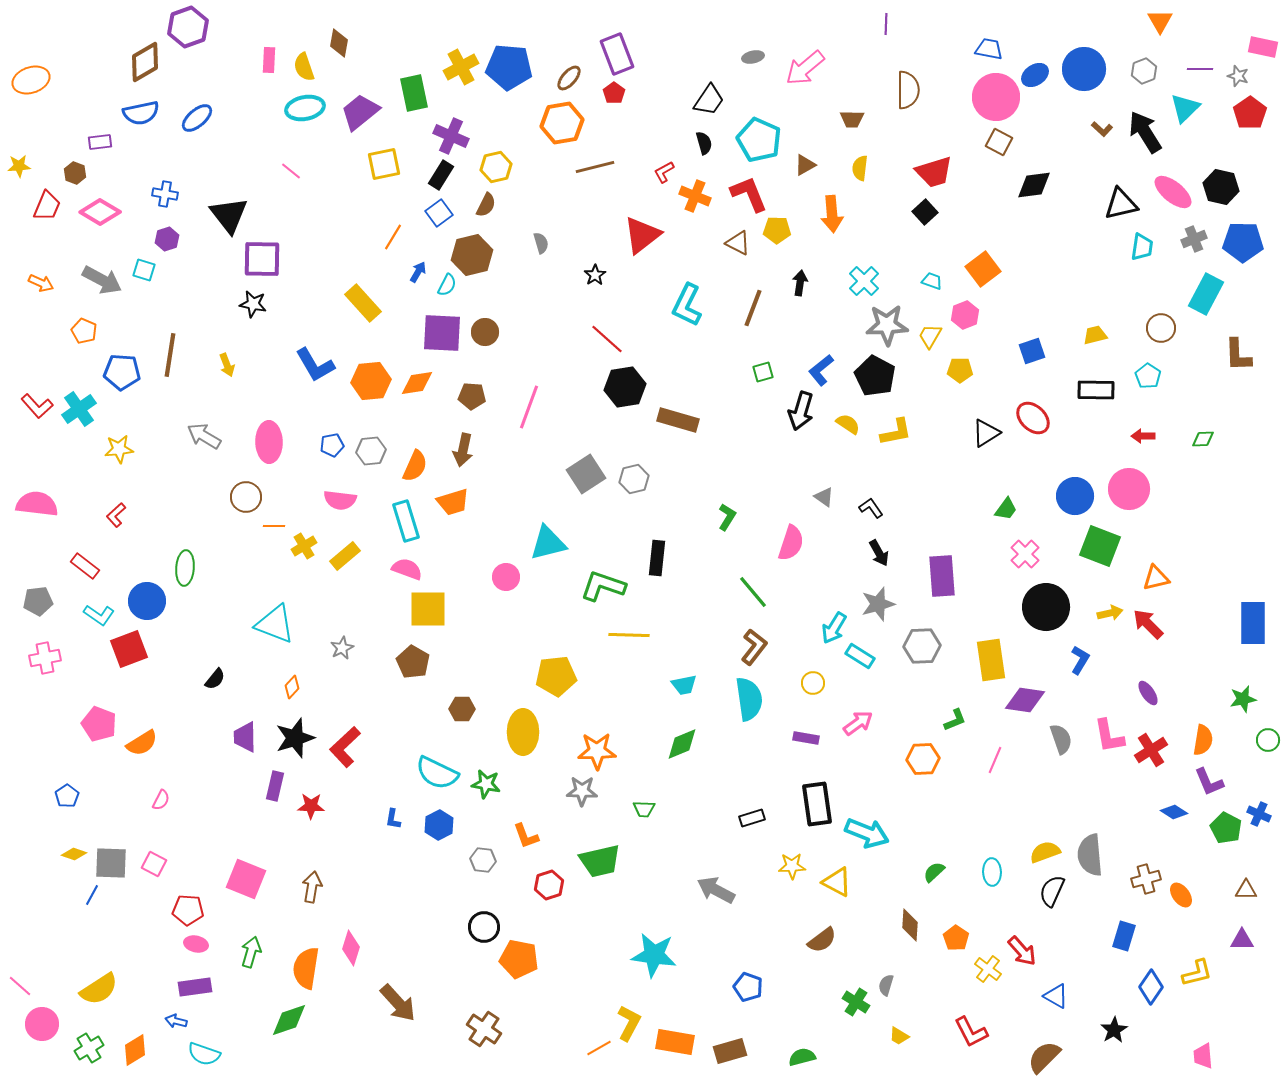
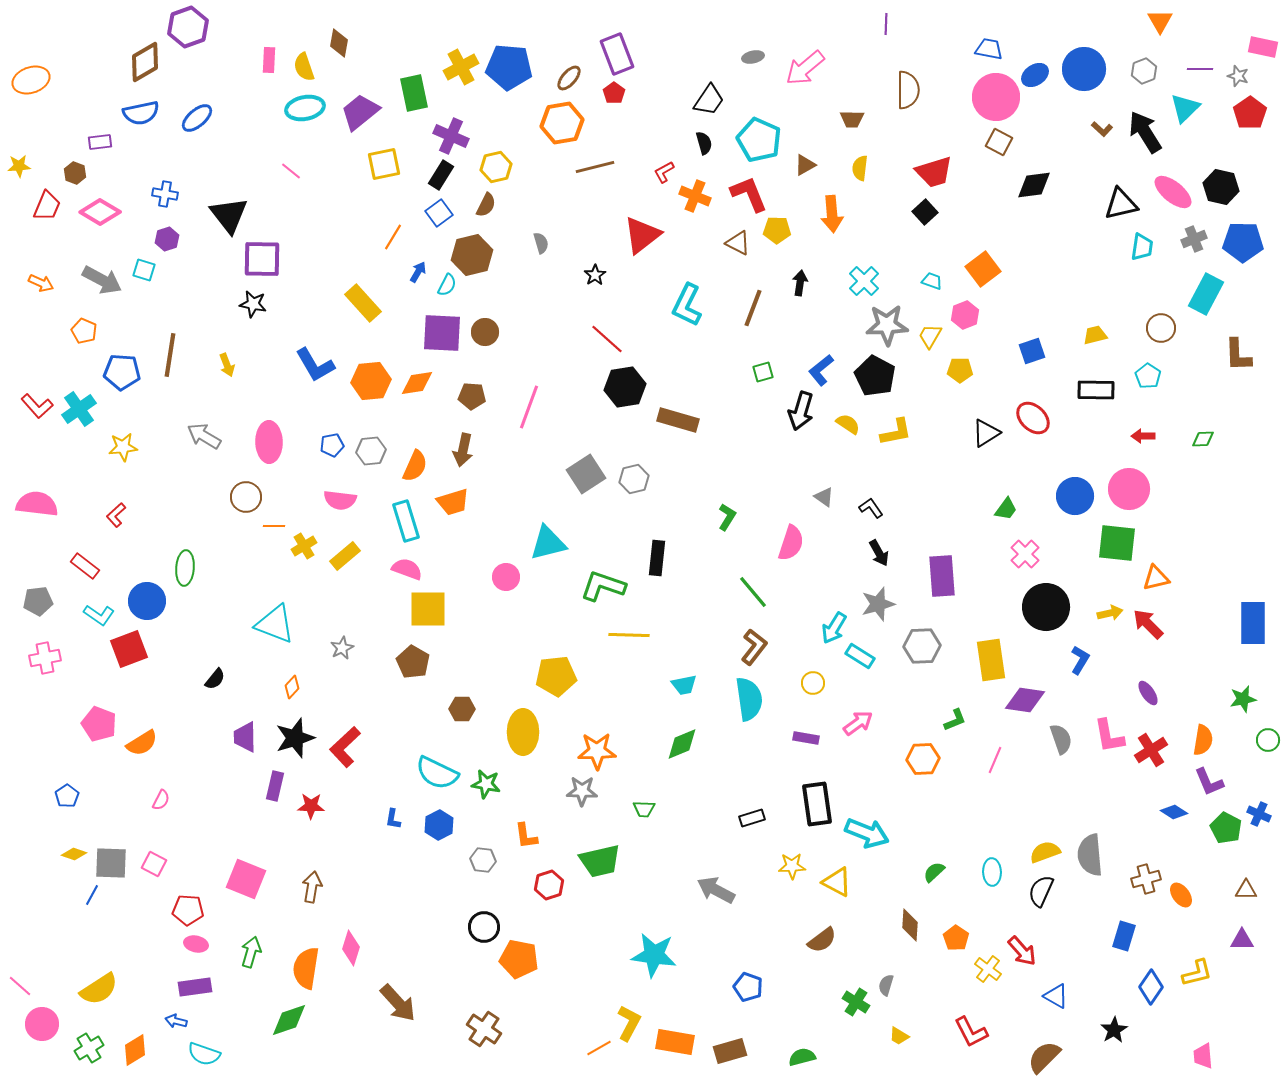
yellow star at (119, 449): moved 4 px right, 2 px up
green square at (1100, 546): moved 17 px right, 3 px up; rotated 15 degrees counterclockwise
orange L-shape at (526, 836): rotated 12 degrees clockwise
black semicircle at (1052, 891): moved 11 px left
